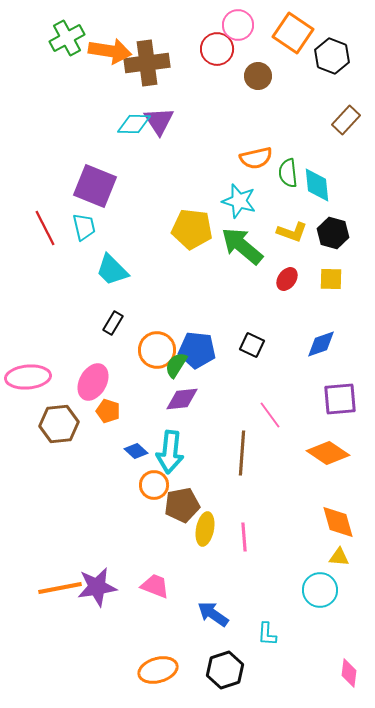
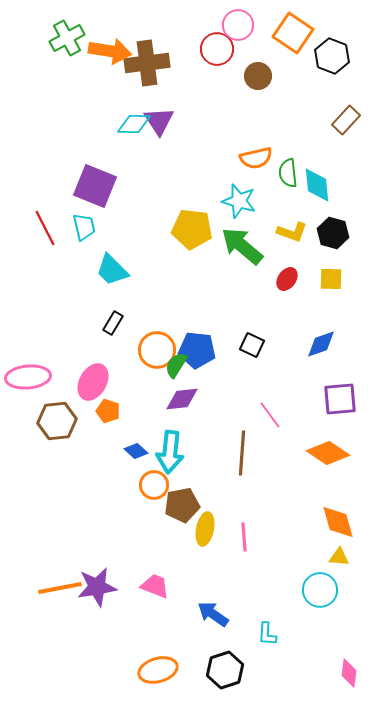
brown hexagon at (59, 424): moved 2 px left, 3 px up
